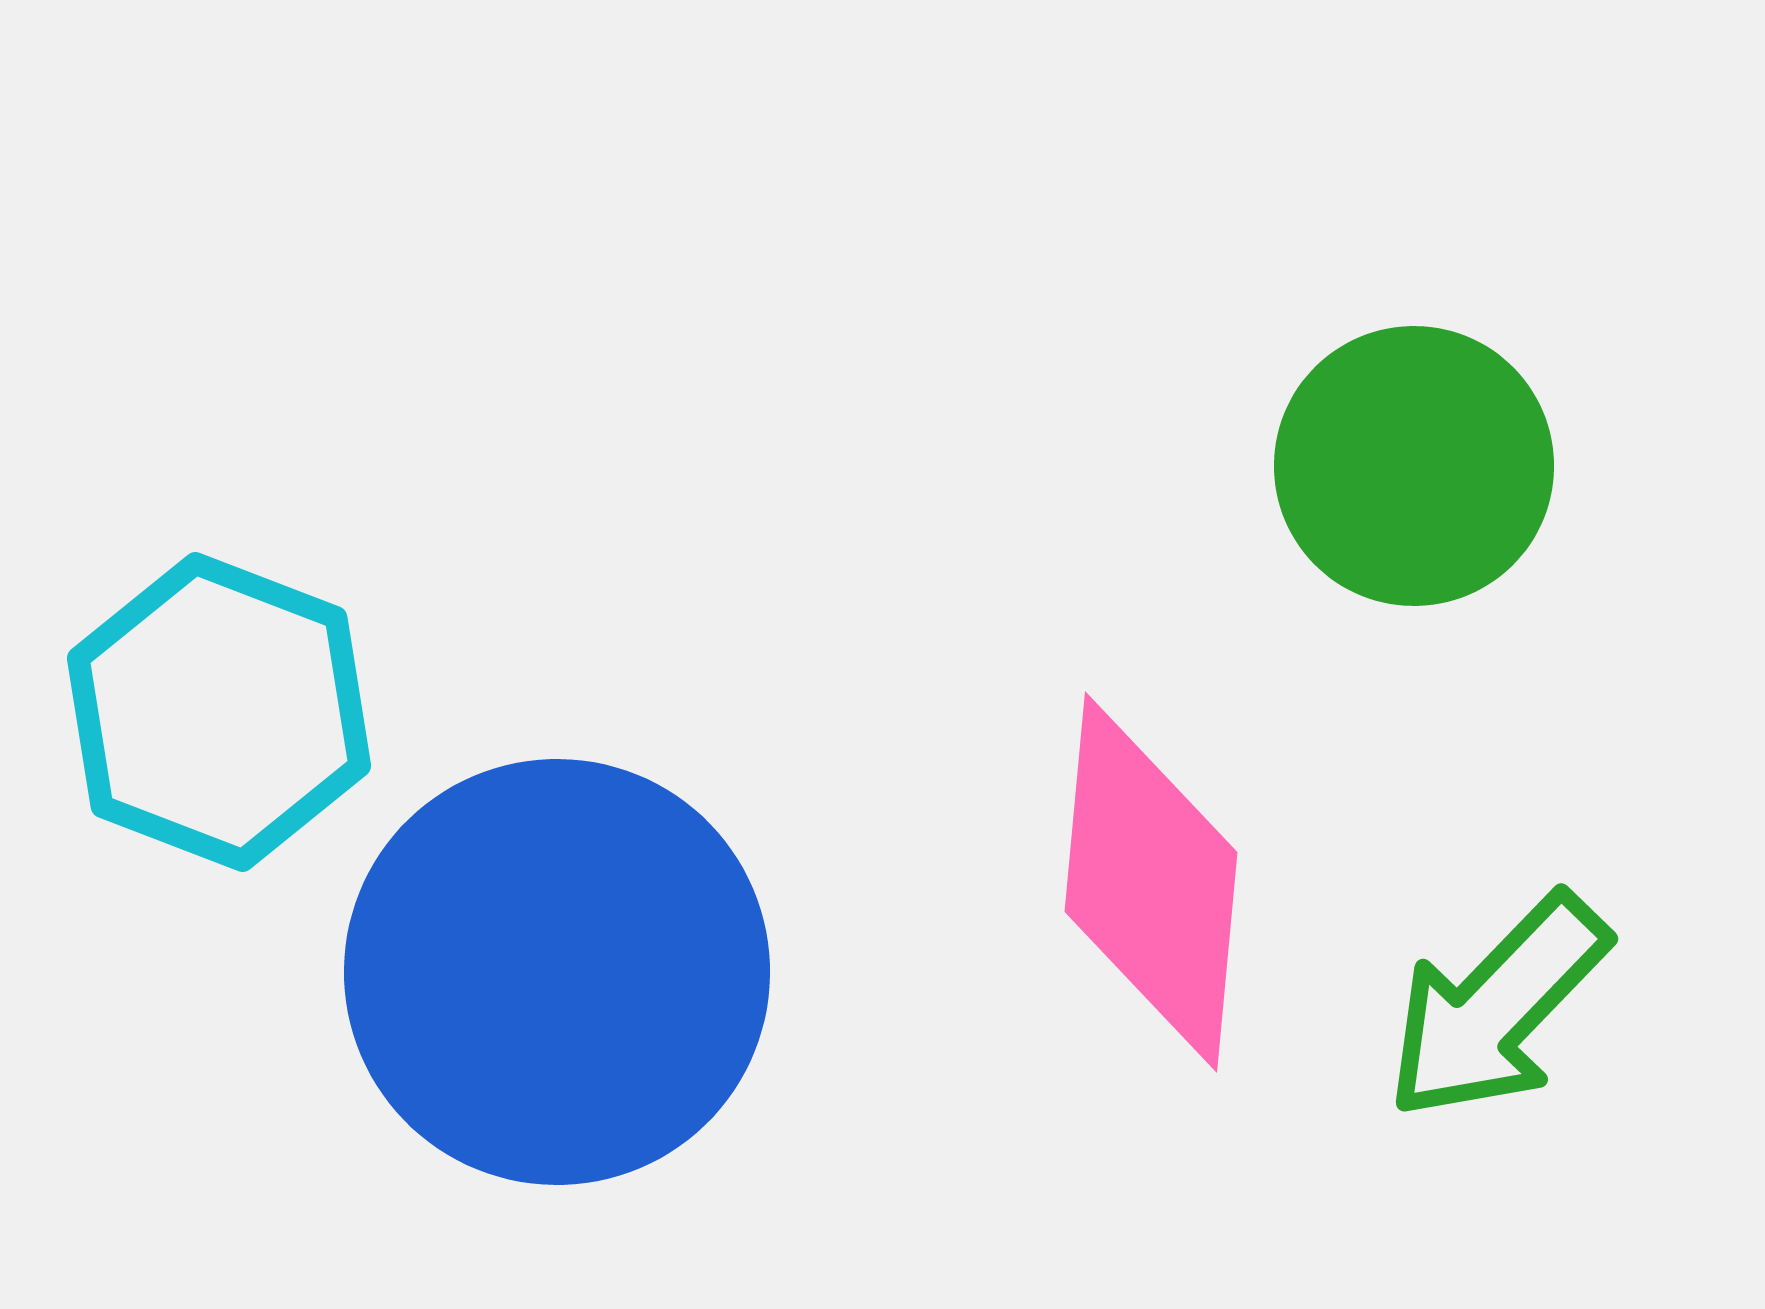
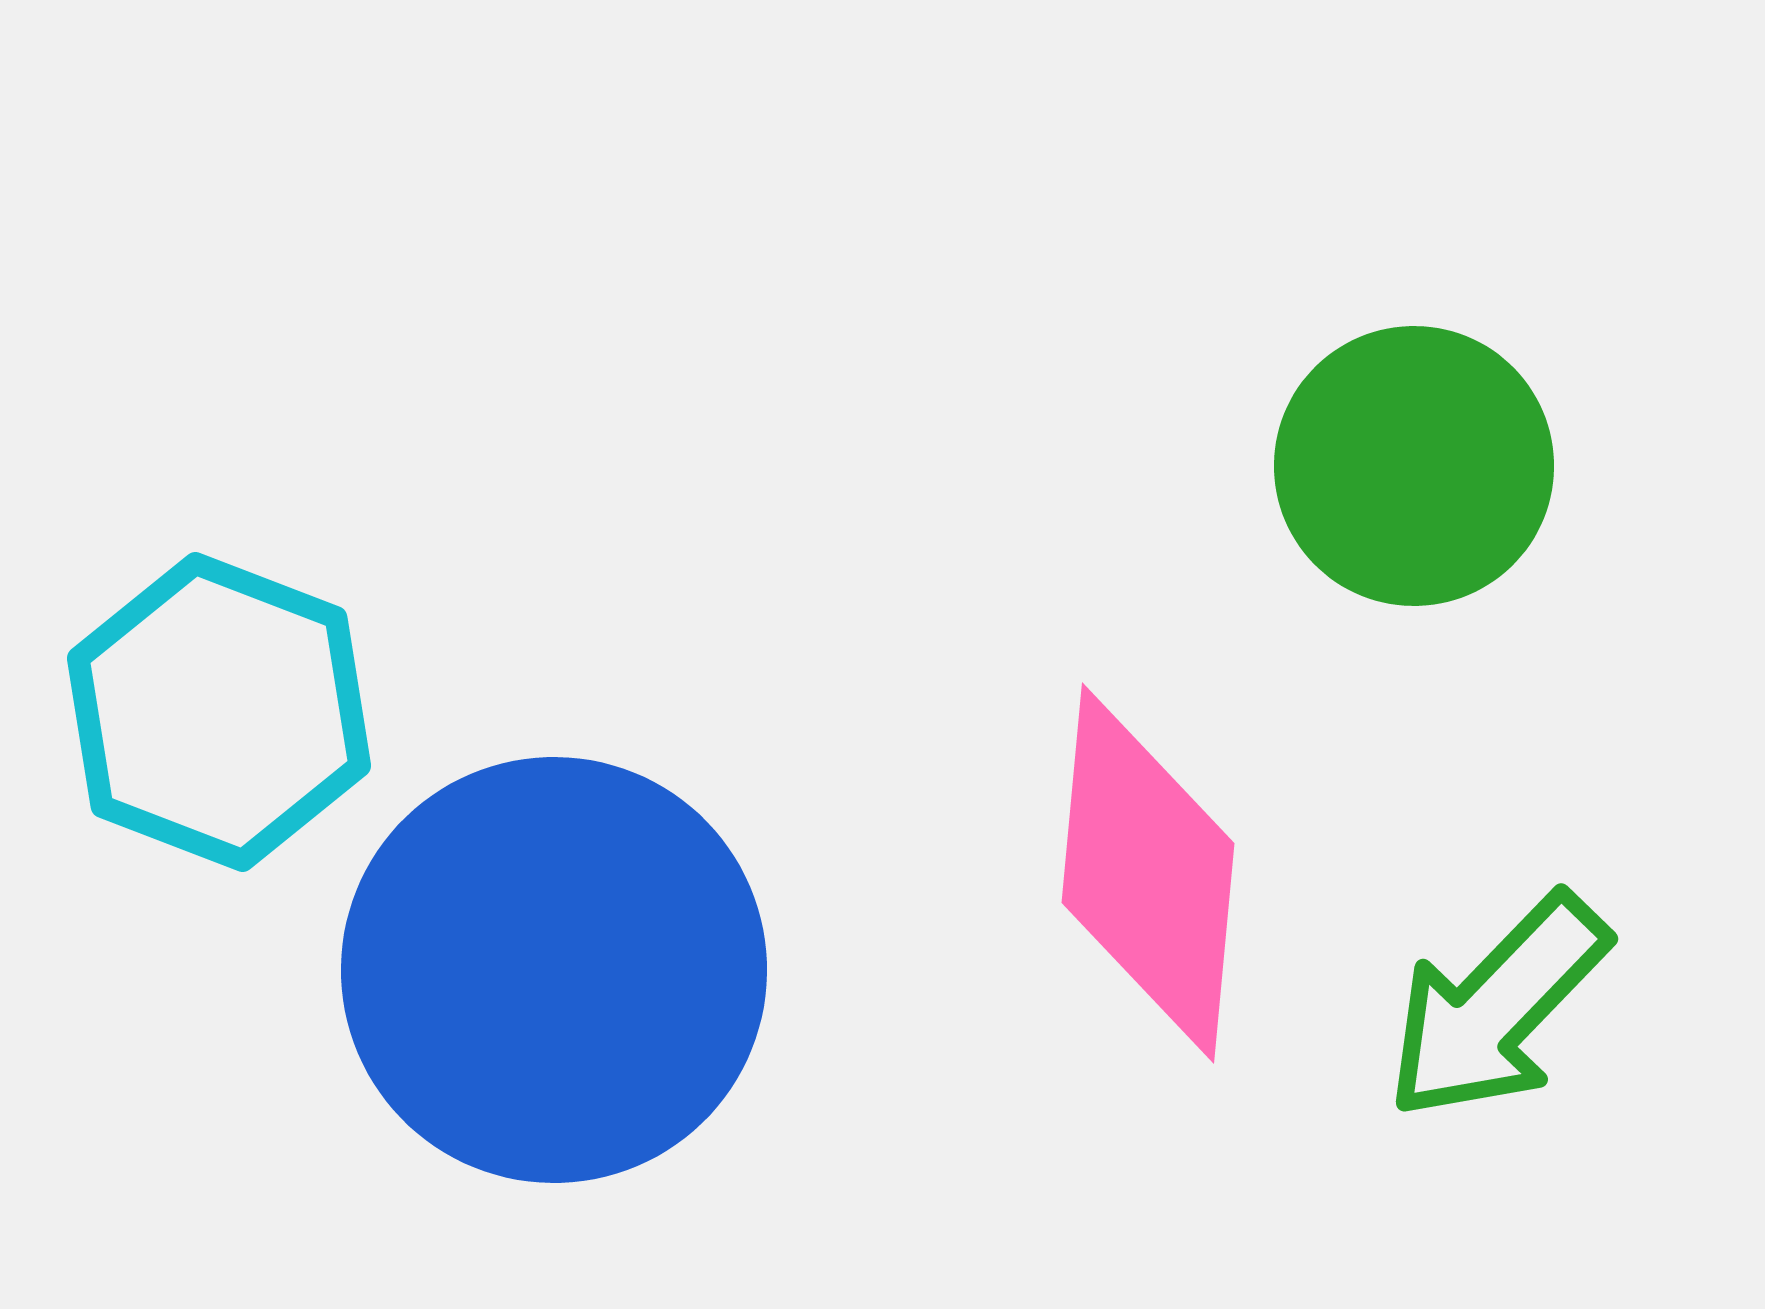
pink diamond: moved 3 px left, 9 px up
blue circle: moved 3 px left, 2 px up
